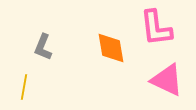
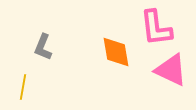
orange diamond: moved 5 px right, 4 px down
pink triangle: moved 4 px right, 10 px up
yellow line: moved 1 px left
